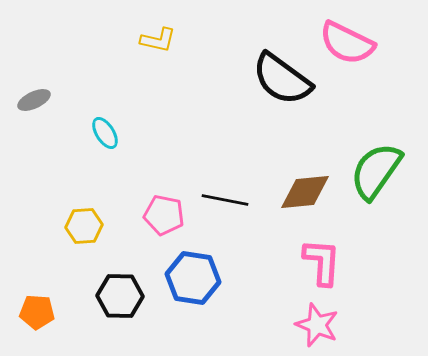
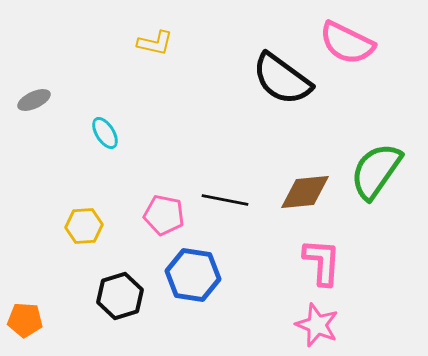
yellow L-shape: moved 3 px left, 3 px down
blue hexagon: moved 3 px up
black hexagon: rotated 18 degrees counterclockwise
orange pentagon: moved 12 px left, 8 px down
